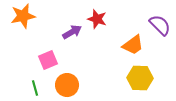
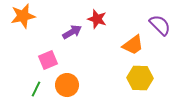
green line: moved 1 px right, 1 px down; rotated 42 degrees clockwise
